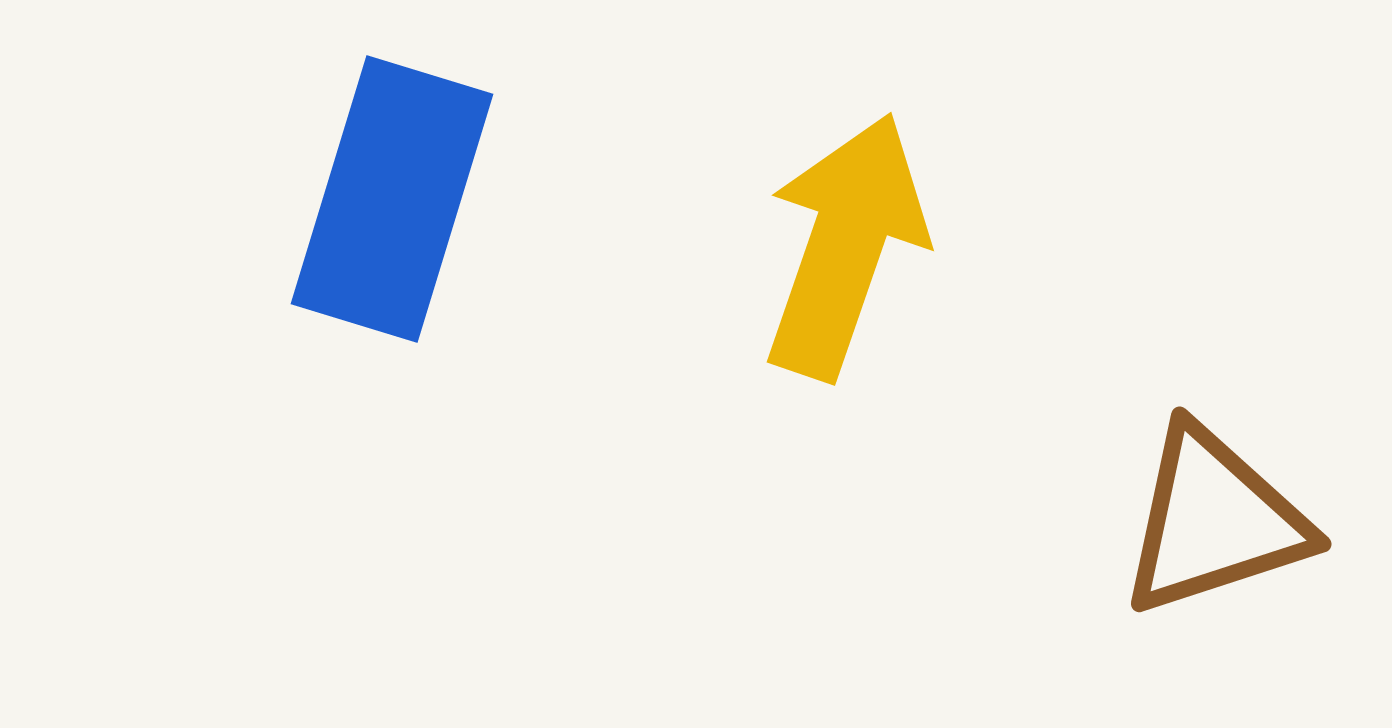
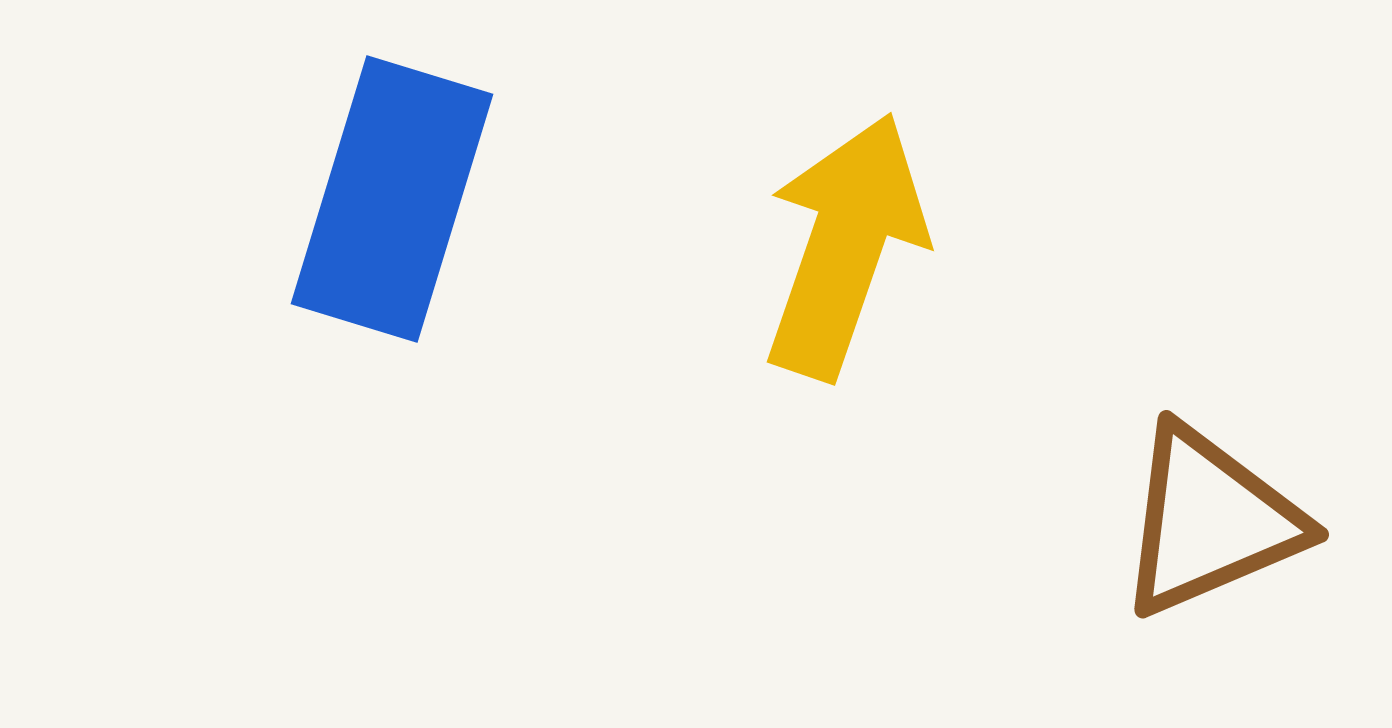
brown triangle: moved 4 px left; rotated 5 degrees counterclockwise
